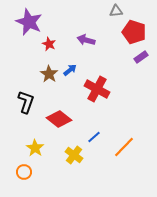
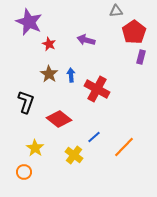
red pentagon: rotated 20 degrees clockwise
purple rectangle: rotated 40 degrees counterclockwise
blue arrow: moved 1 px right, 5 px down; rotated 56 degrees counterclockwise
